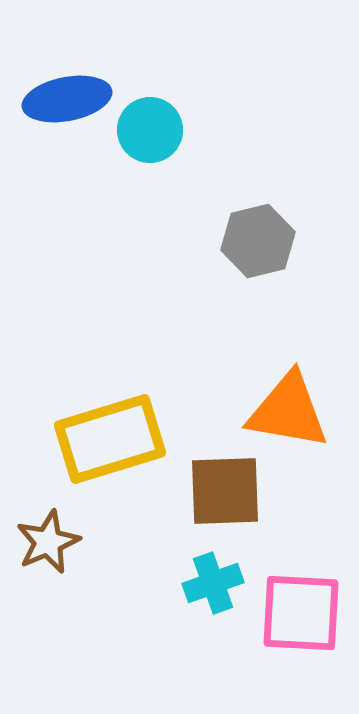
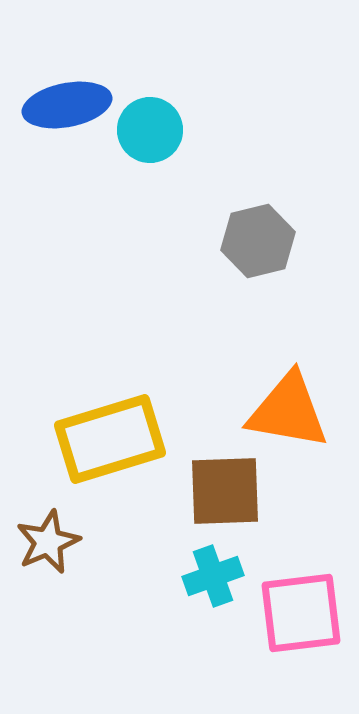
blue ellipse: moved 6 px down
cyan cross: moved 7 px up
pink square: rotated 10 degrees counterclockwise
